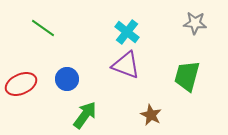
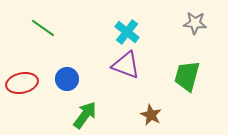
red ellipse: moved 1 px right, 1 px up; rotated 12 degrees clockwise
